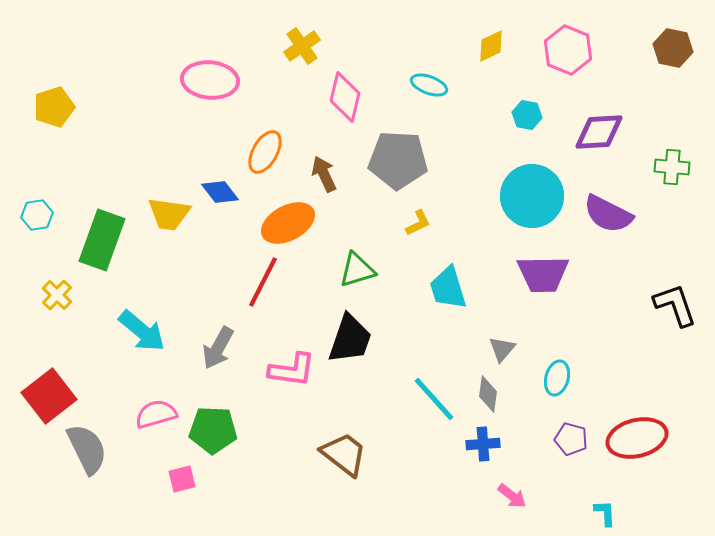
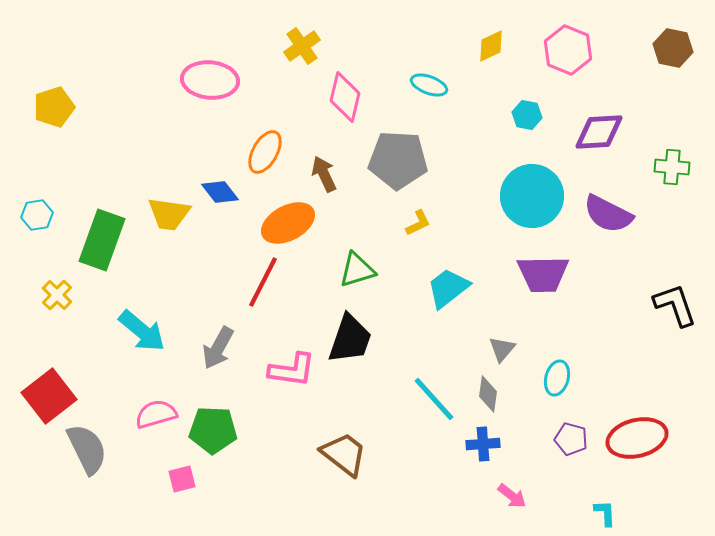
cyan trapezoid at (448, 288): rotated 69 degrees clockwise
